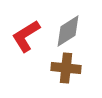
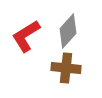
gray diamond: rotated 16 degrees counterclockwise
